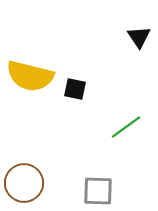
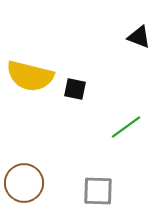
black triangle: rotated 35 degrees counterclockwise
